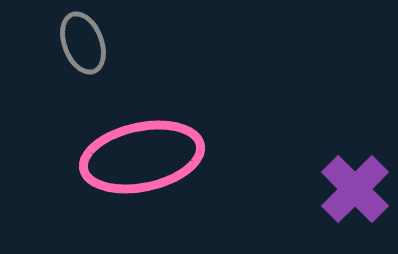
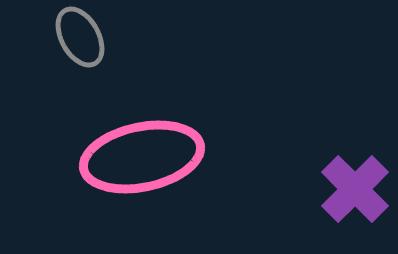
gray ellipse: moved 3 px left, 6 px up; rotated 8 degrees counterclockwise
